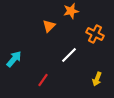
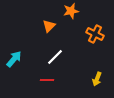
white line: moved 14 px left, 2 px down
red line: moved 4 px right; rotated 56 degrees clockwise
